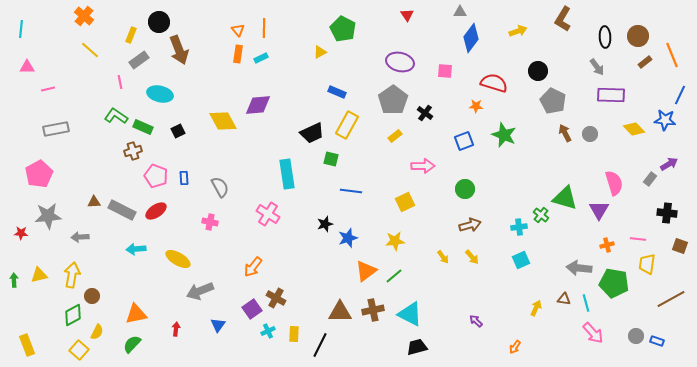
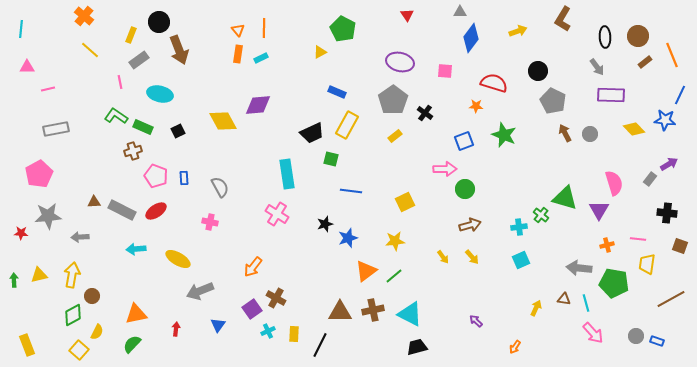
pink arrow at (423, 166): moved 22 px right, 3 px down
pink cross at (268, 214): moved 9 px right
